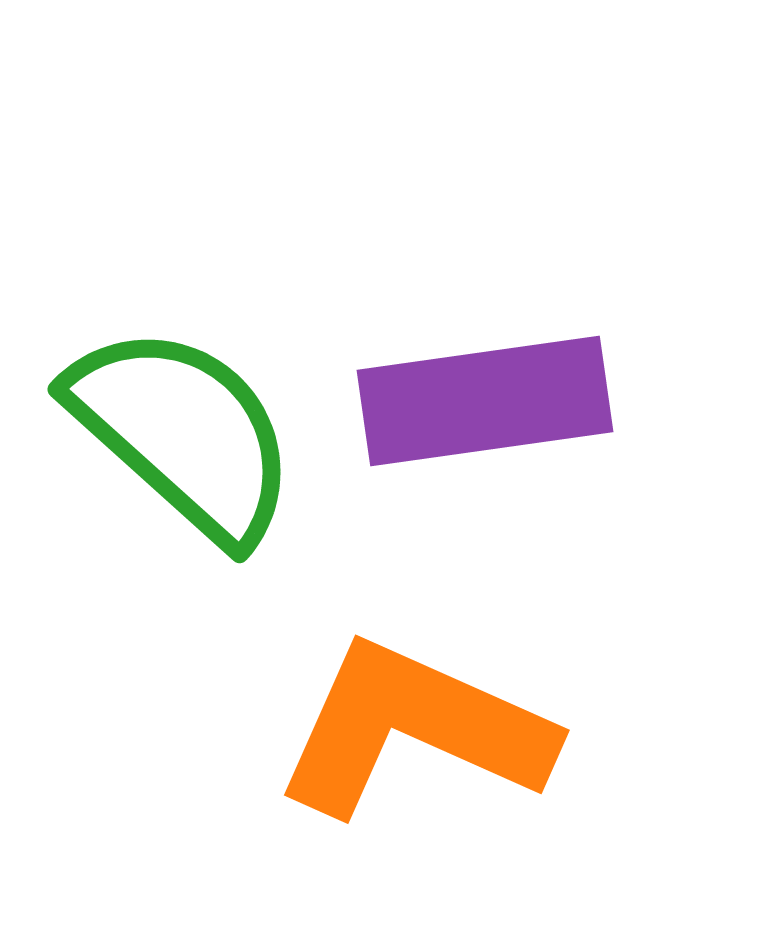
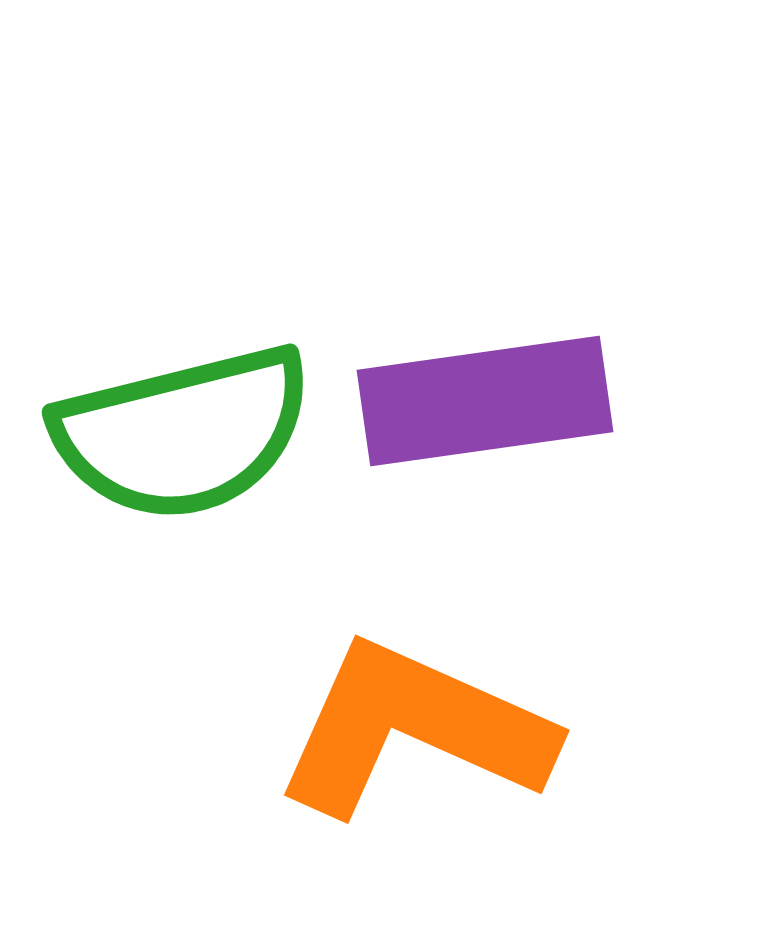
green semicircle: rotated 124 degrees clockwise
